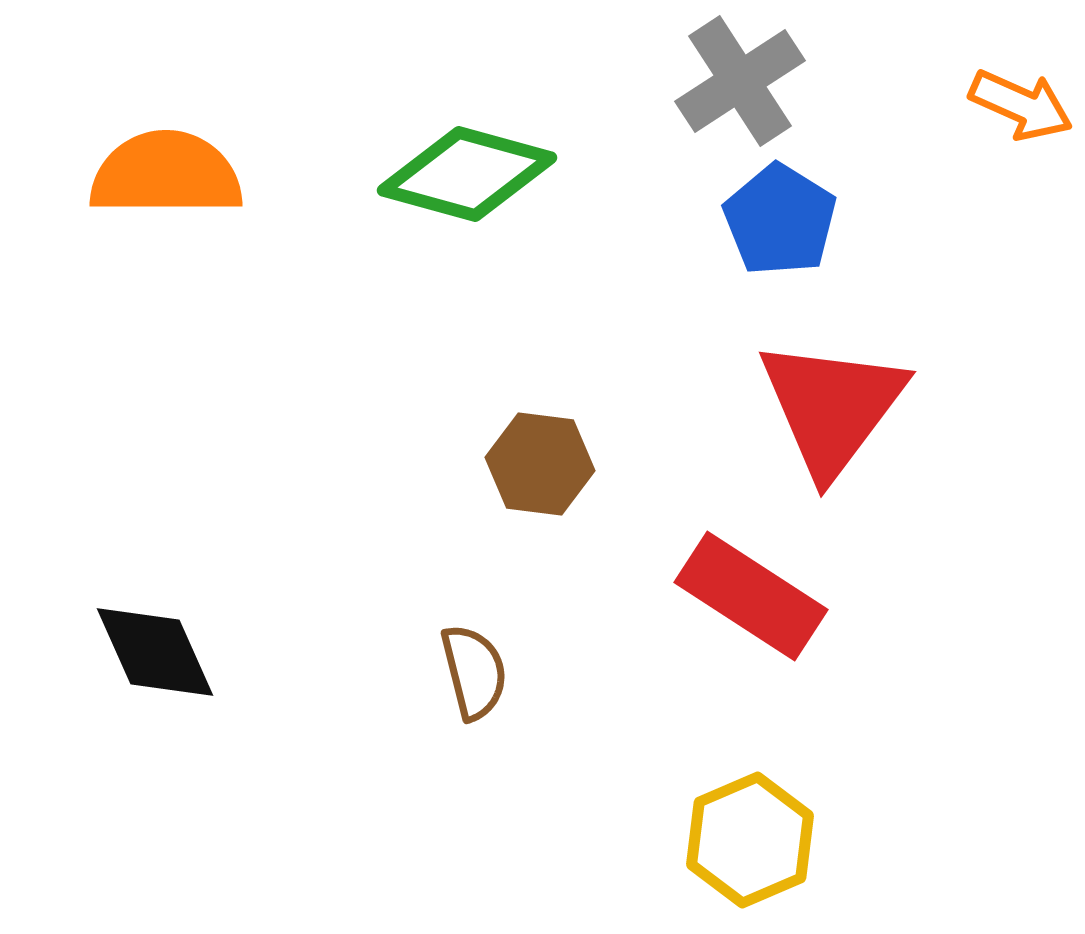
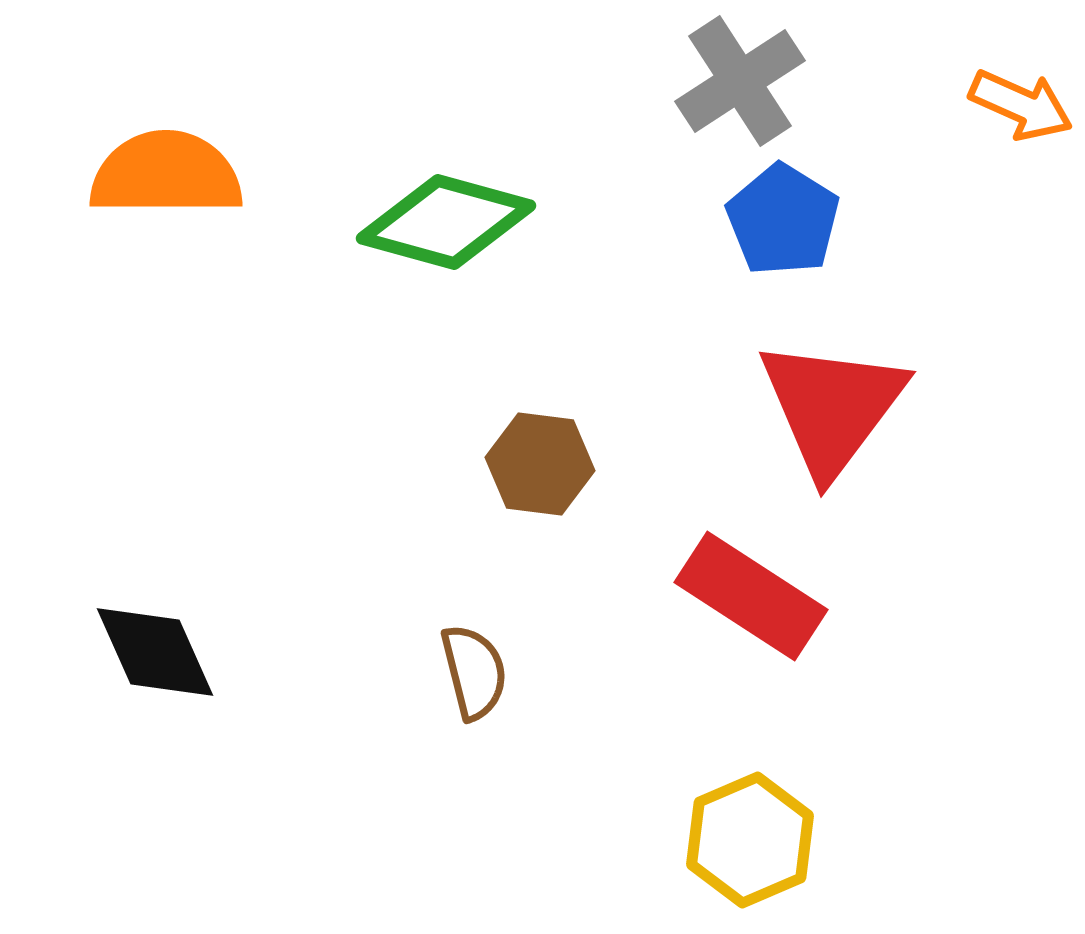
green diamond: moved 21 px left, 48 px down
blue pentagon: moved 3 px right
